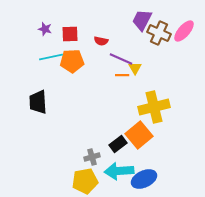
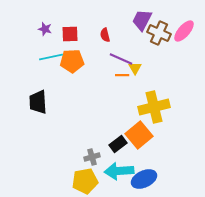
red semicircle: moved 4 px right, 6 px up; rotated 64 degrees clockwise
